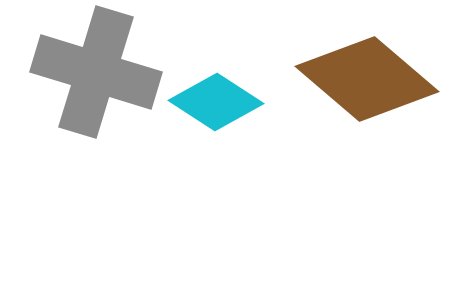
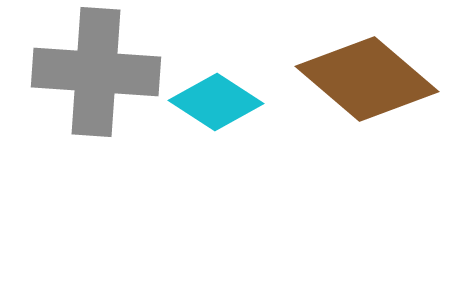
gray cross: rotated 13 degrees counterclockwise
